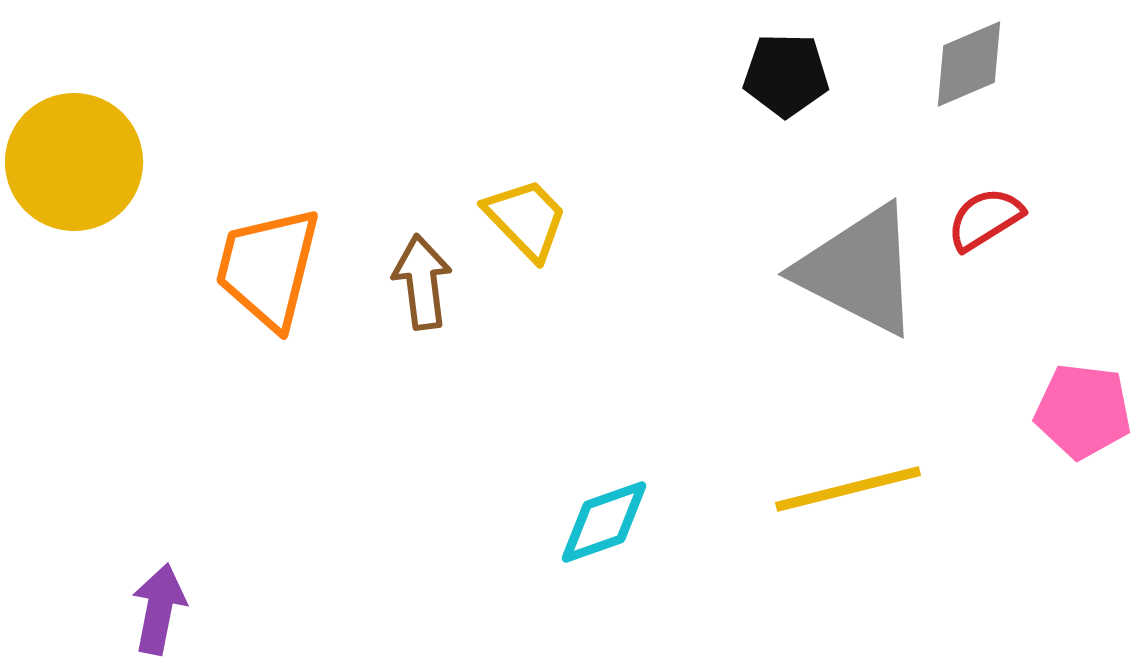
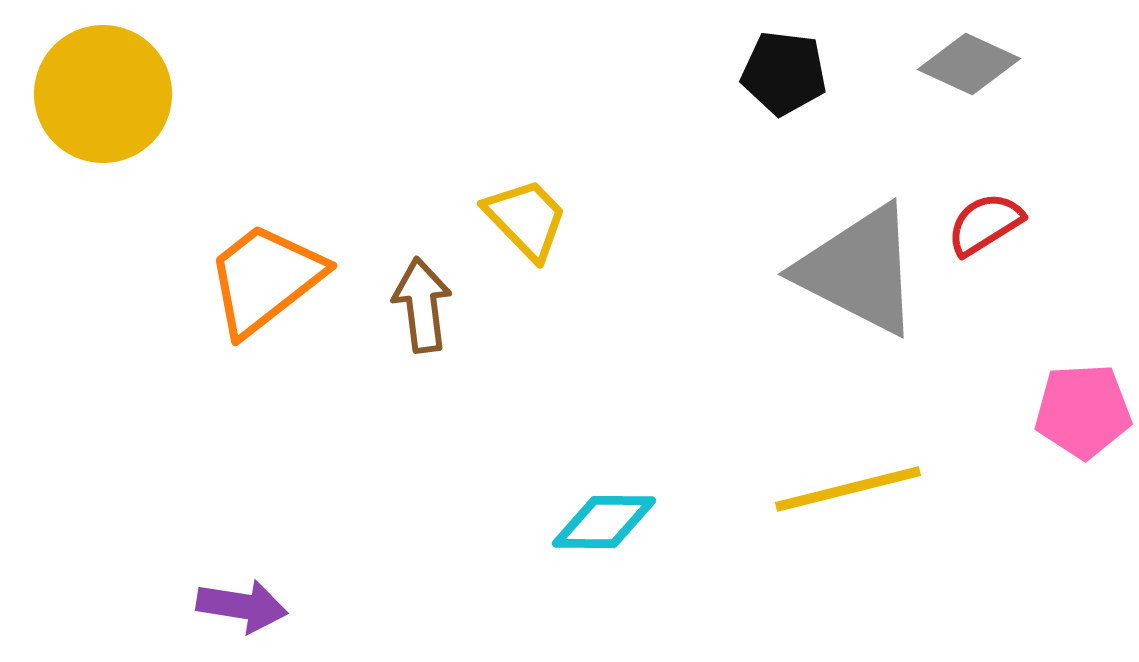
gray diamond: rotated 48 degrees clockwise
black pentagon: moved 2 px left, 2 px up; rotated 6 degrees clockwise
yellow circle: moved 29 px right, 68 px up
red semicircle: moved 5 px down
orange trapezoid: moved 3 px left, 11 px down; rotated 38 degrees clockwise
brown arrow: moved 23 px down
pink pentagon: rotated 10 degrees counterclockwise
cyan diamond: rotated 20 degrees clockwise
purple arrow: moved 83 px right, 3 px up; rotated 88 degrees clockwise
